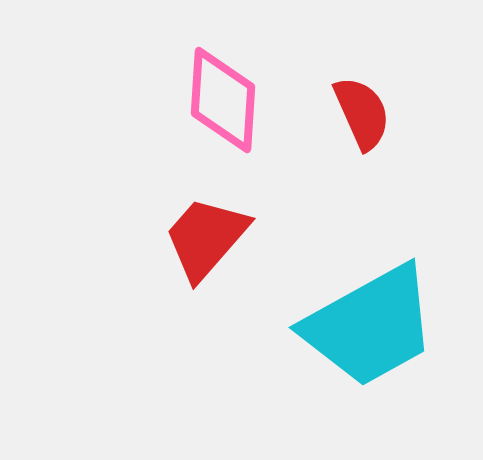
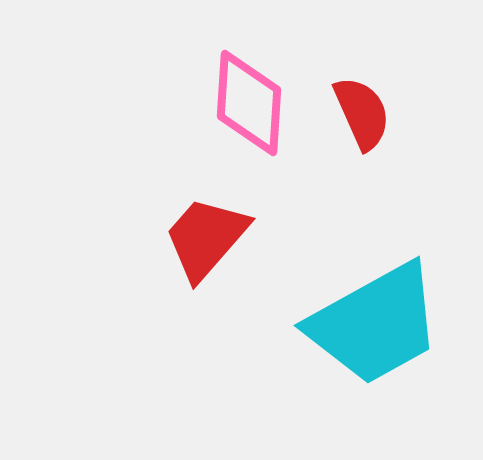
pink diamond: moved 26 px right, 3 px down
cyan trapezoid: moved 5 px right, 2 px up
